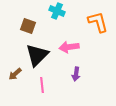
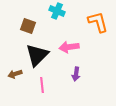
brown arrow: rotated 24 degrees clockwise
